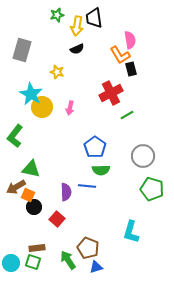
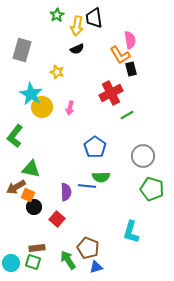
green star: rotated 16 degrees counterclockwise
green semicircle: moved 7 px down
